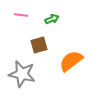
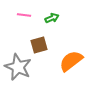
pink line: moved 3 px right
green arrow: moved 1 px up
gray star: moved 4 px left, 7 px up; rotated 12 degrees clockwise
